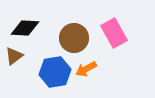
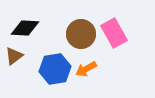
brown circle: moved 7 px right, 4 px up
blue hexagon: moved 3 px up
